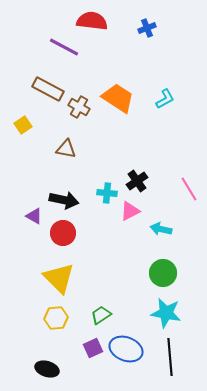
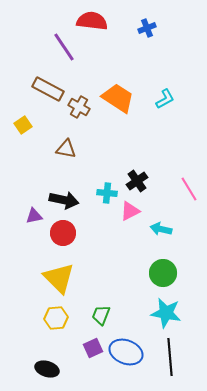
purple line: rotated 28 degrees clockwise
purple triangle: rotated 42 degrees counterclockwise
green trapezoid: rotated 35 degrees counterclockwise
blue ellipse: moved 3 px down
